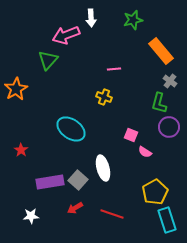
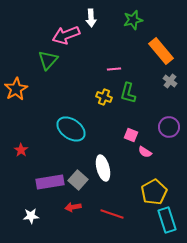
green L-shape: moved 31 px left, 10 px up
yellow pentagon: moved 1 px left
red arrow: moved 2 px left, 1 px up; rotated 21 degrees clockwise
